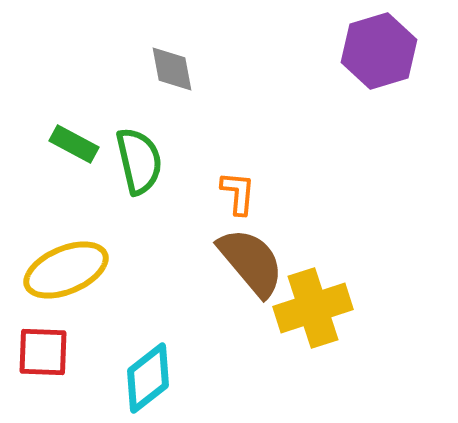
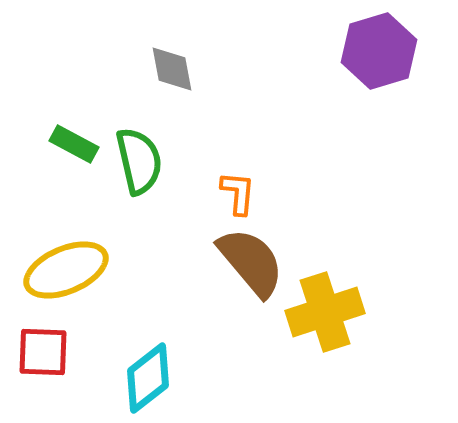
yellow cross: moved 12 px right, 4 px down
